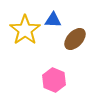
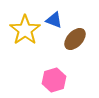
blue triangle: moved 1 px right; rotated 18 degrees clockwise
pink hexagon: rotated 20 degrees clockwise
